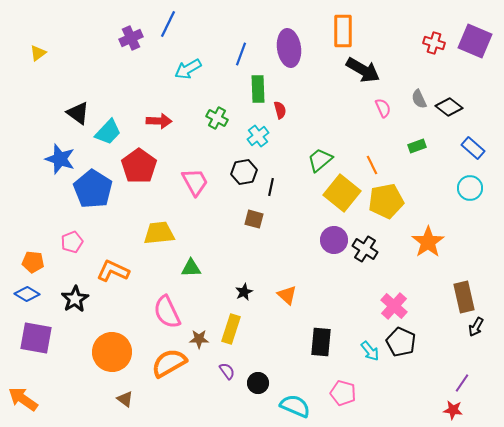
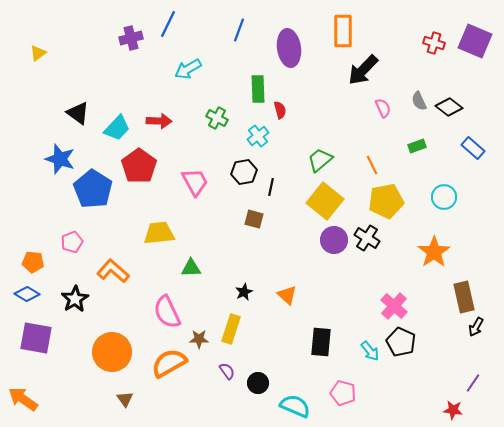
purple cross at (131, 38): rotated 10 degrees clockwise
blue line at (241, 54): moved 2 px left, 24 px up
black arrow at (363, 70): rotated 104 degrees clockwise
gray semicircle at (419, 99): moved 2 px down
cyan trapezoid at (108, 132): moved 9 px right, 4 px up
cyan circle at (470, 188): moved 26 px left, 9 px down
yellow square at (342, 193): moved 17 px left, 8 px down
orange star at (428, 242): moved 6 px right, 10 px down
black cross at (365, 249): moved 2 px right, 11 px up
orange L-shape at (113, 271): rotated 16 degrees clockwise
purple line at (462, 383): moved 11 px right
brown triangle at (125, 399): rotated 18 degrees clockwise
